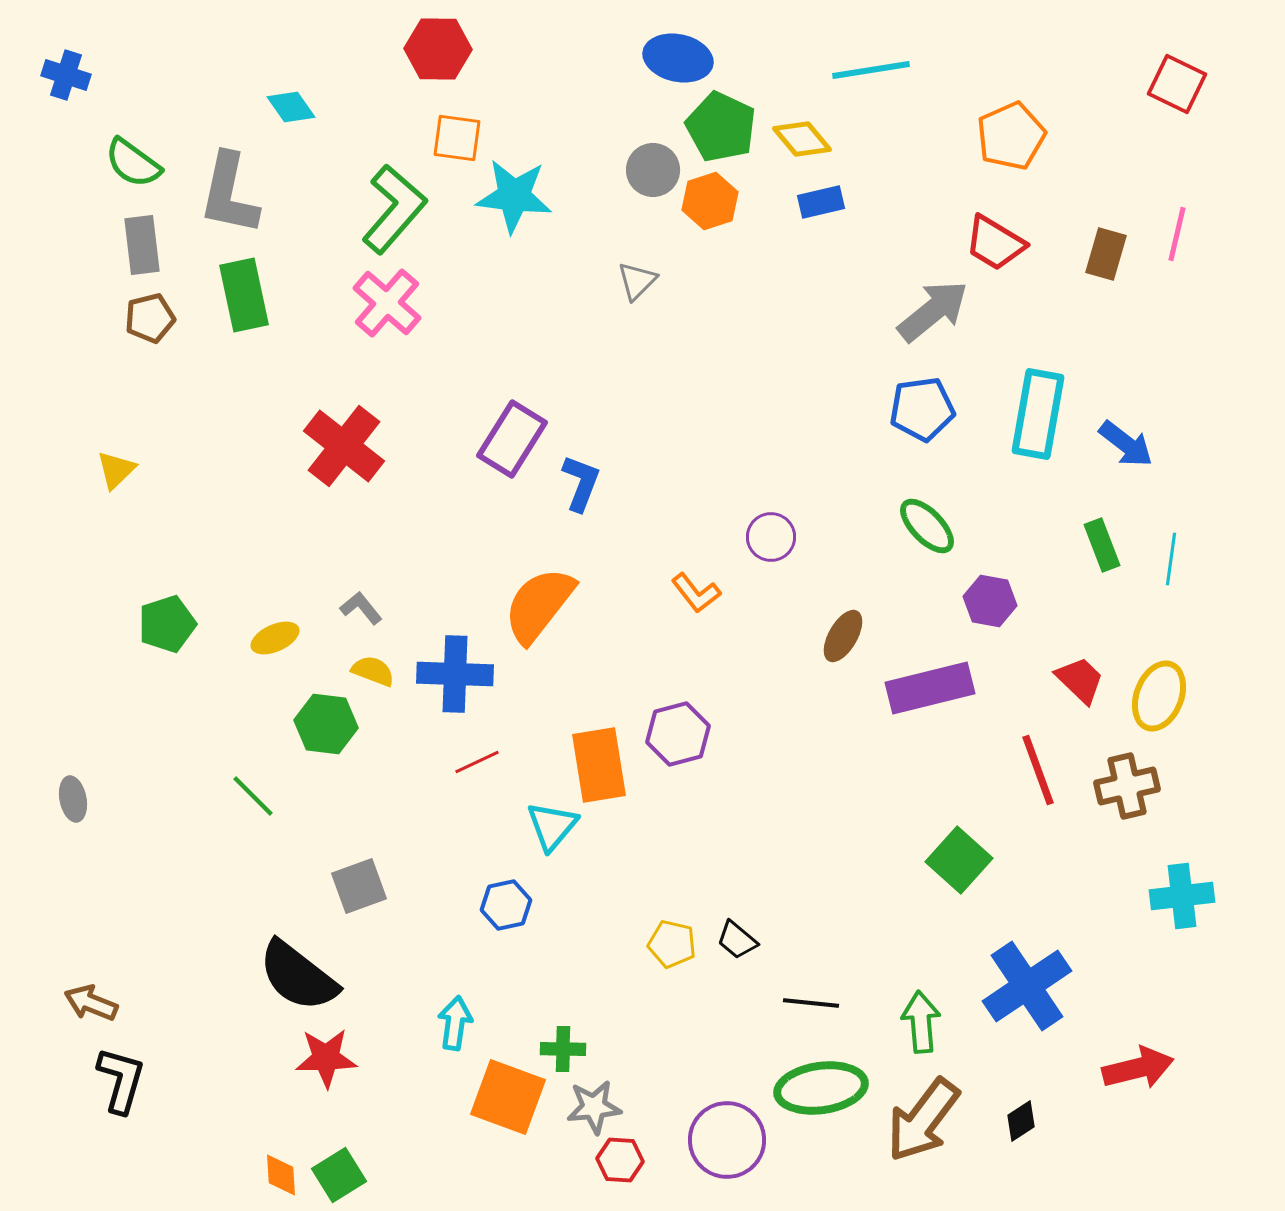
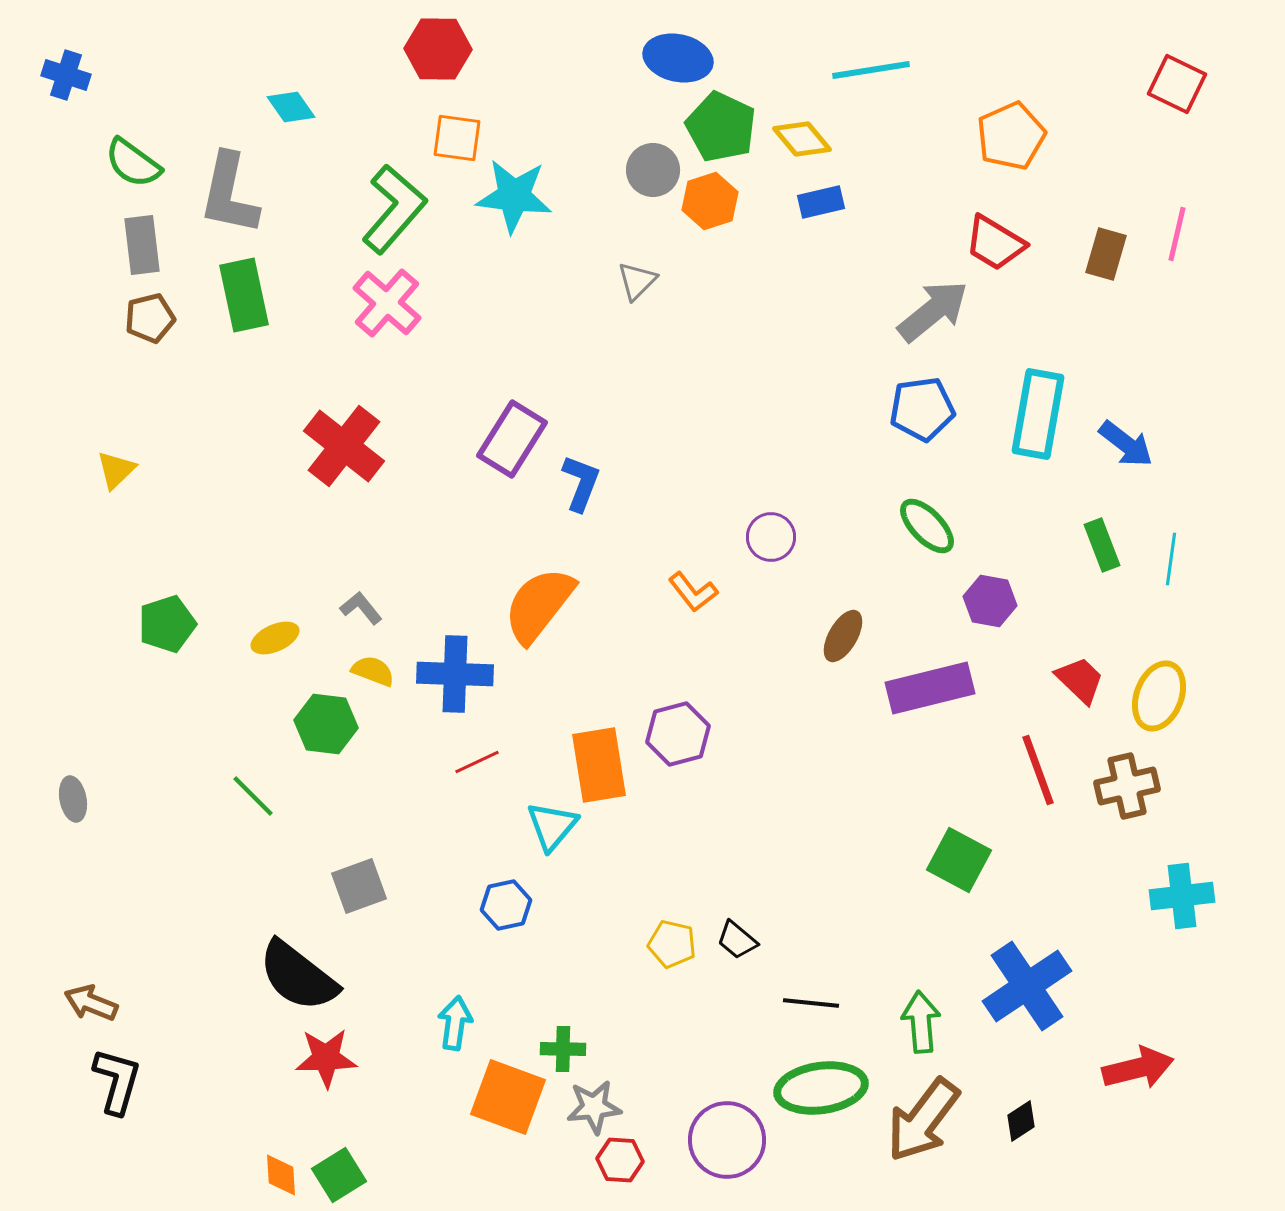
orange L-shape at (696, 593): moved 3 px left, 1 px up
green square at (959, 860): rotated 14 degrees counterclockwise
black L-shape at (121, 1080): moved 4 px left, 1 px down
